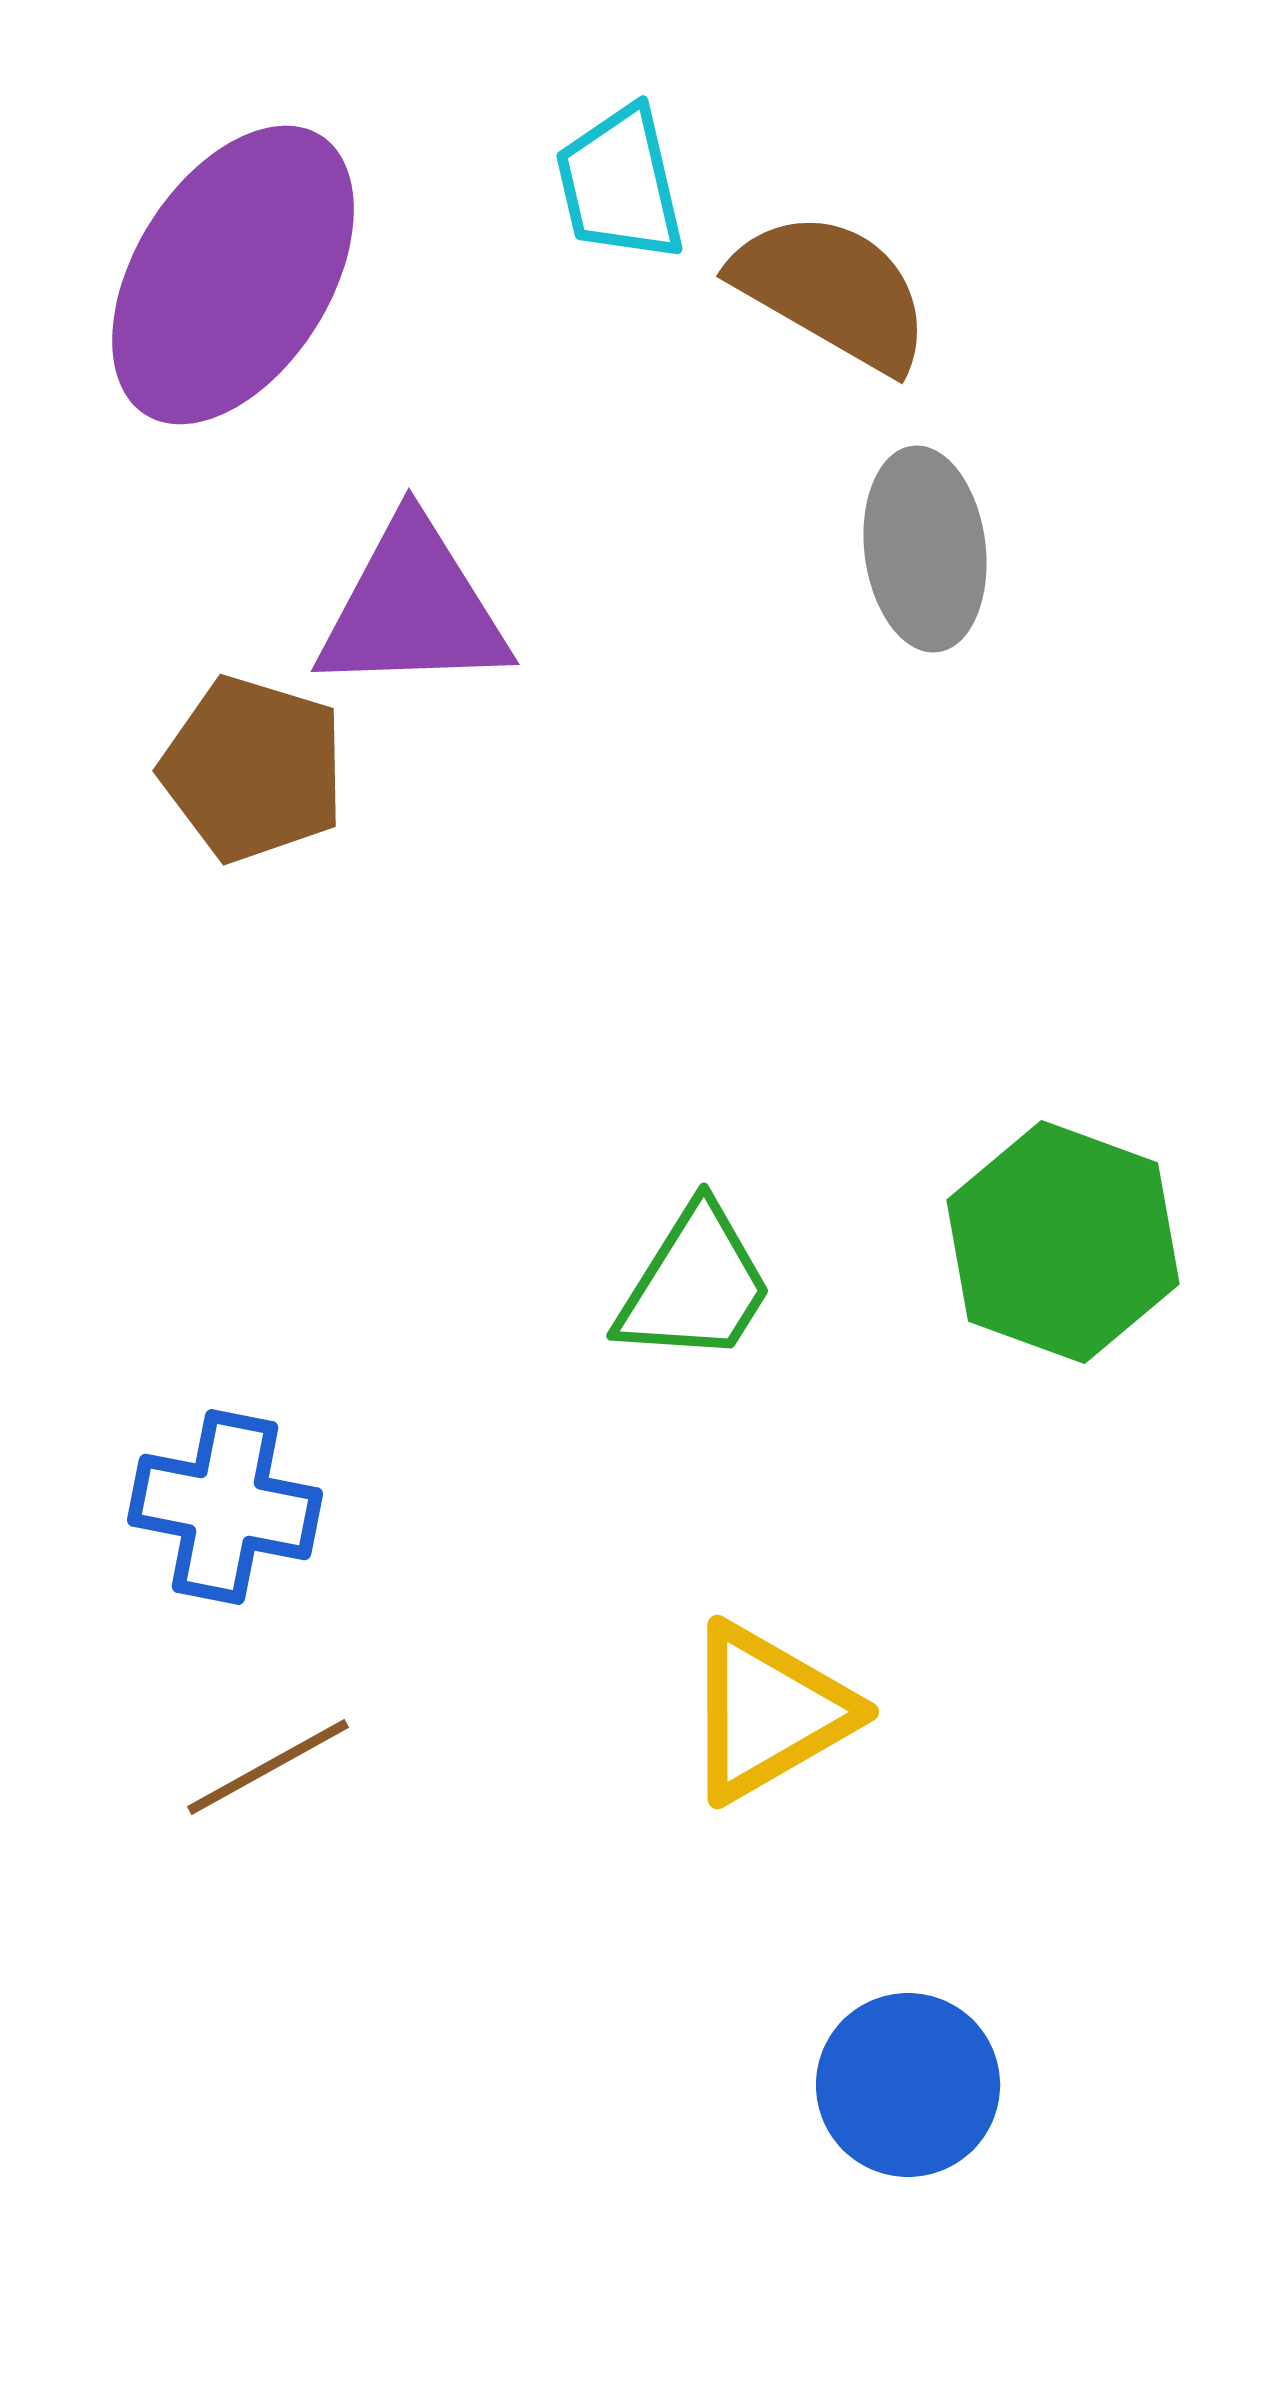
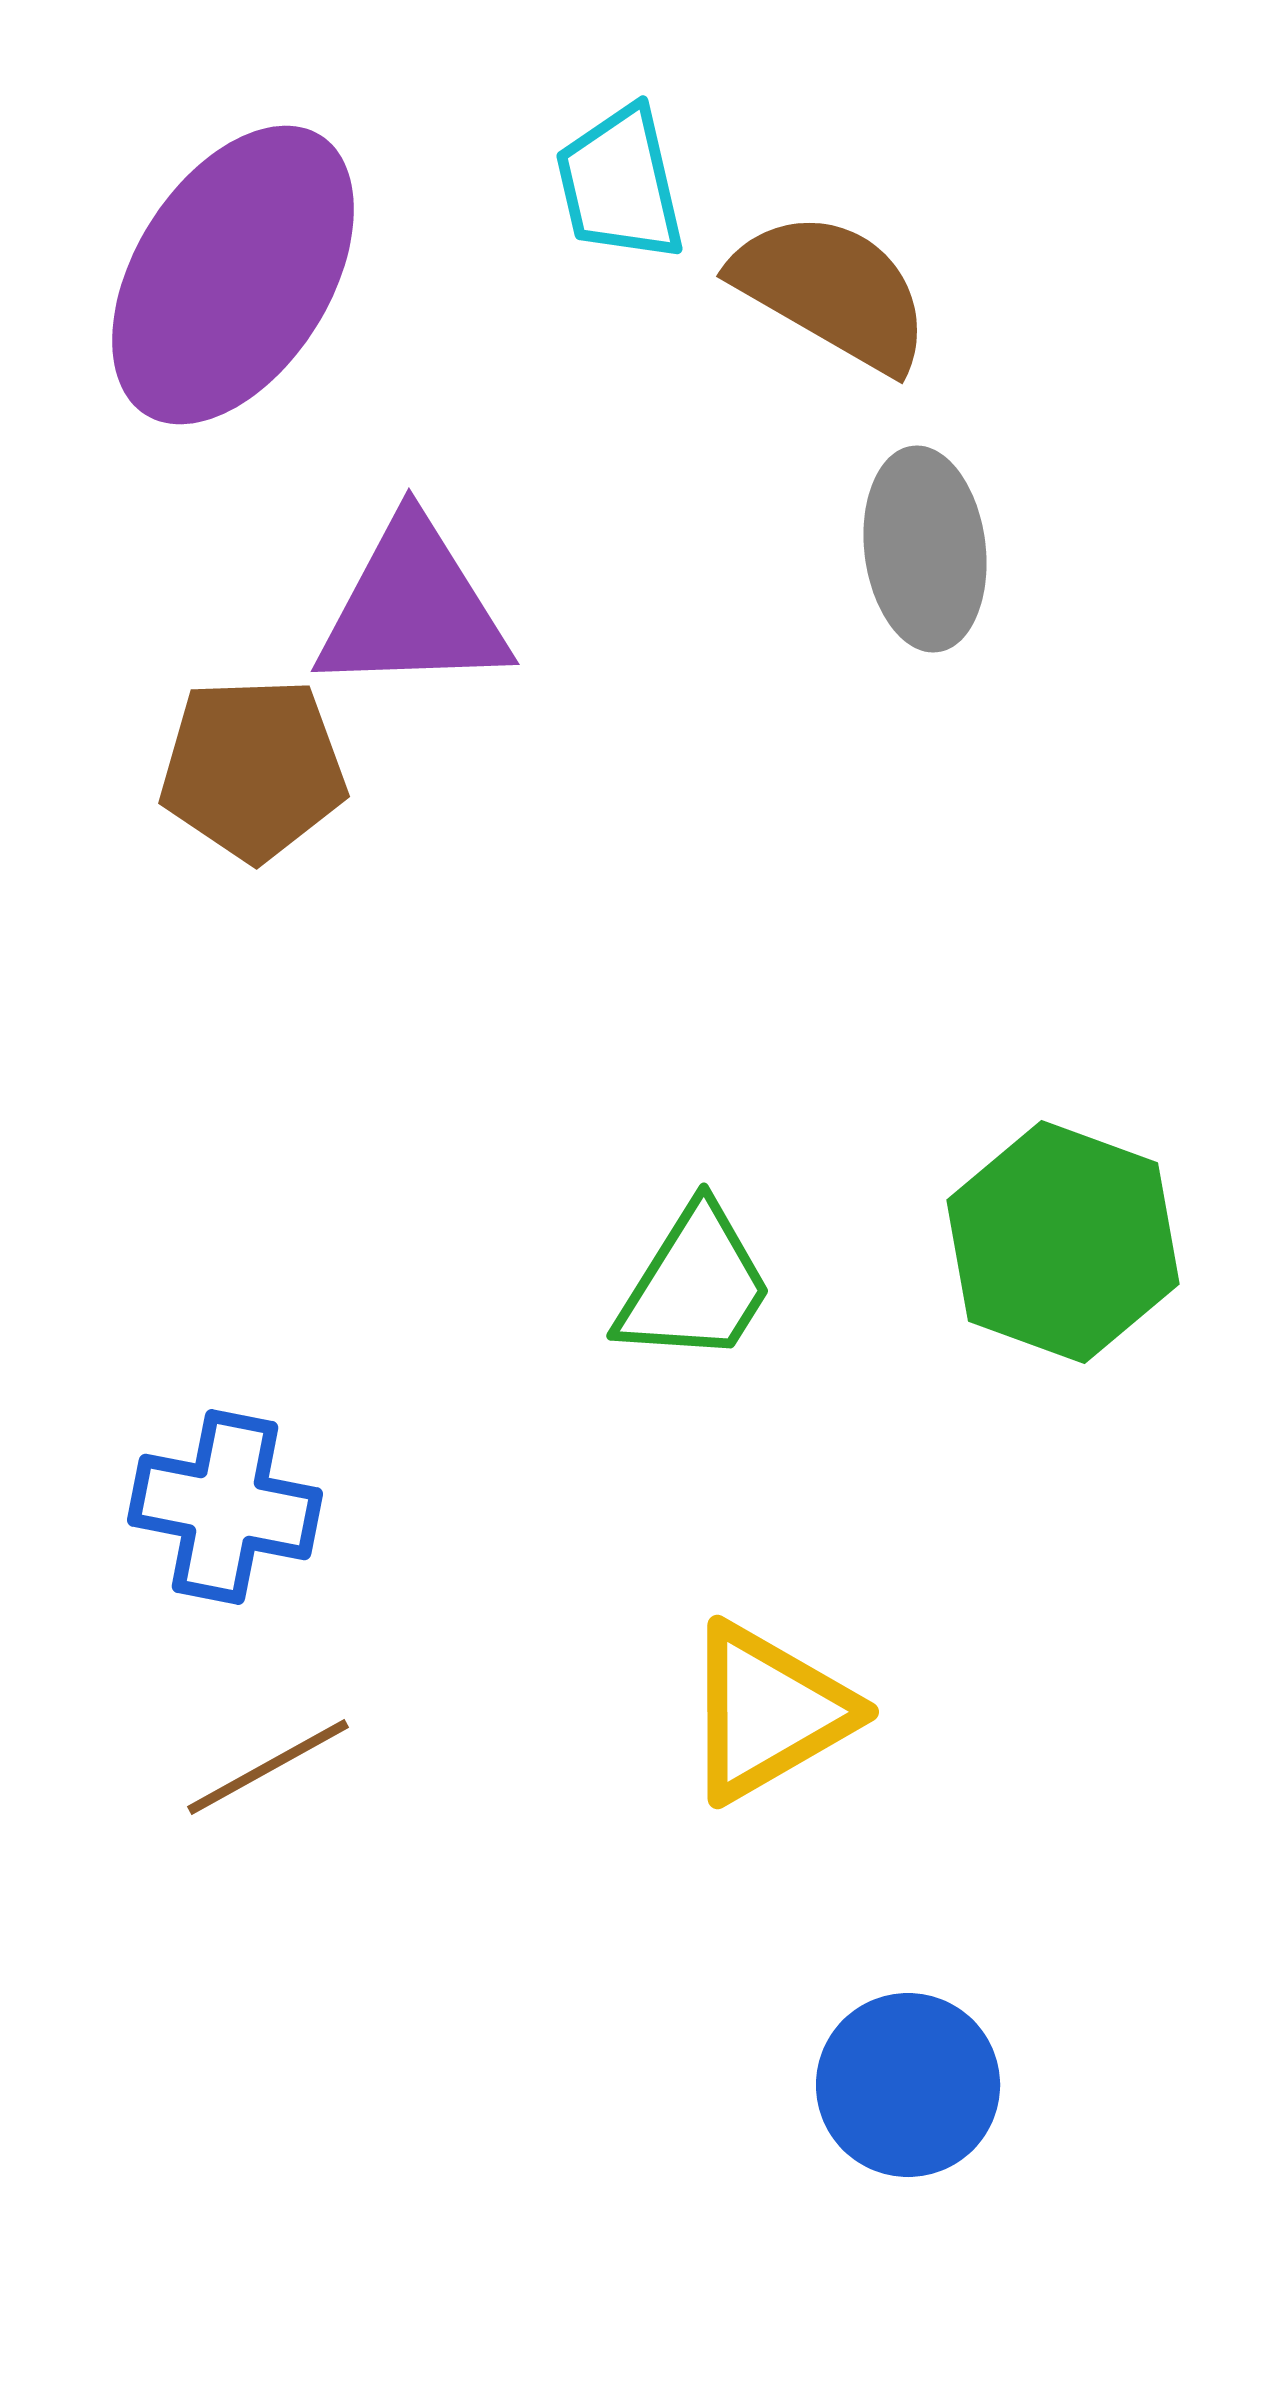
brown pentagon: rotated 19 degrees counterclockwise
